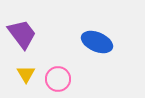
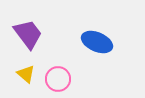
purple trapezoid: moved 6 px right
yellow triangle: rotated 18 degrees counterclockwise
